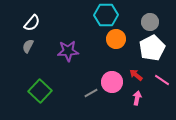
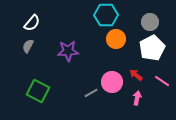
pink line: moved 1 px down
green square: moved 2 px left; rotated 15 degrees counterclockwise
